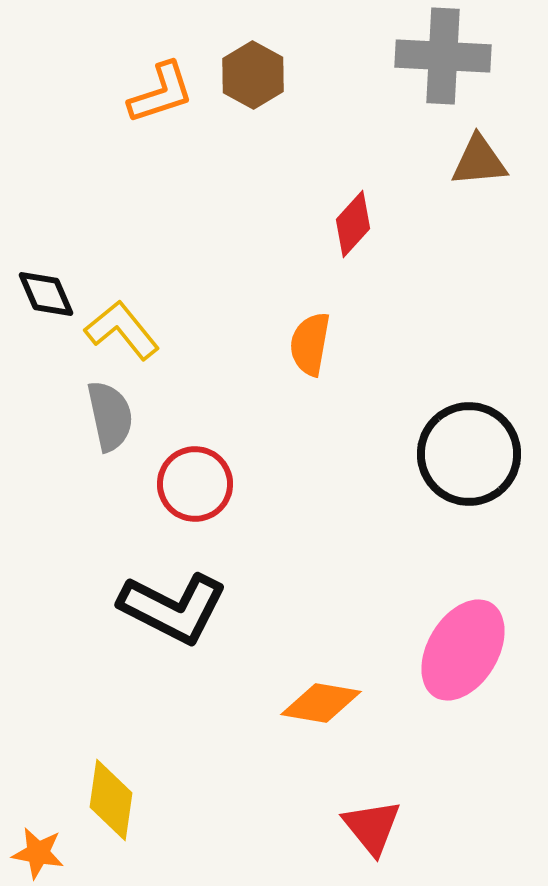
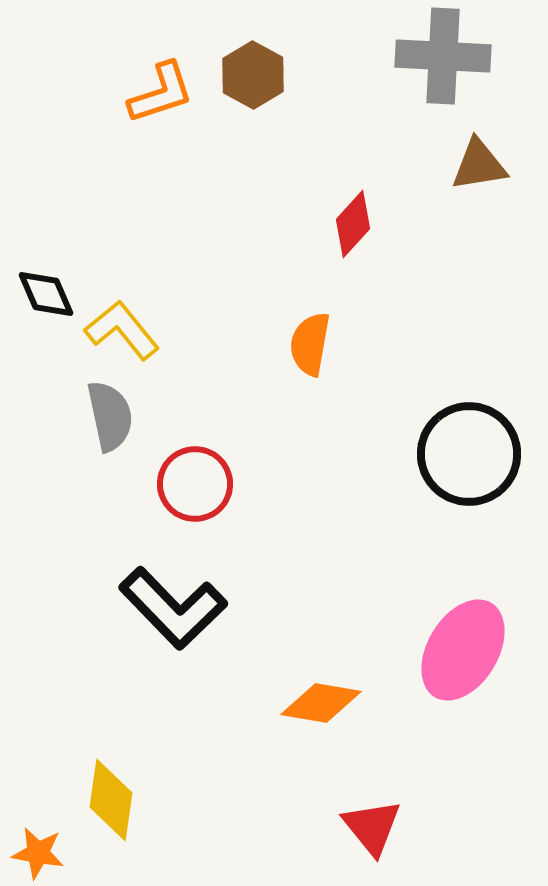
brown triangle: moved 4 px down; rotated 4 degrees counterclockwise
black L-shape: rotated 19 degrees clockwise
